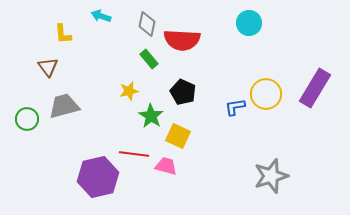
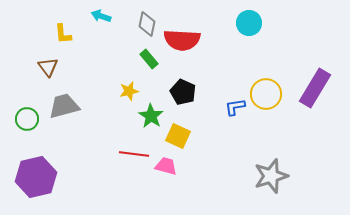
purple hexagon: moved 62 px left
